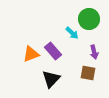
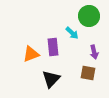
green circle: moved 3 px up
purple rectangle: moved 4 px up; rotated 36 degrees clockwise
